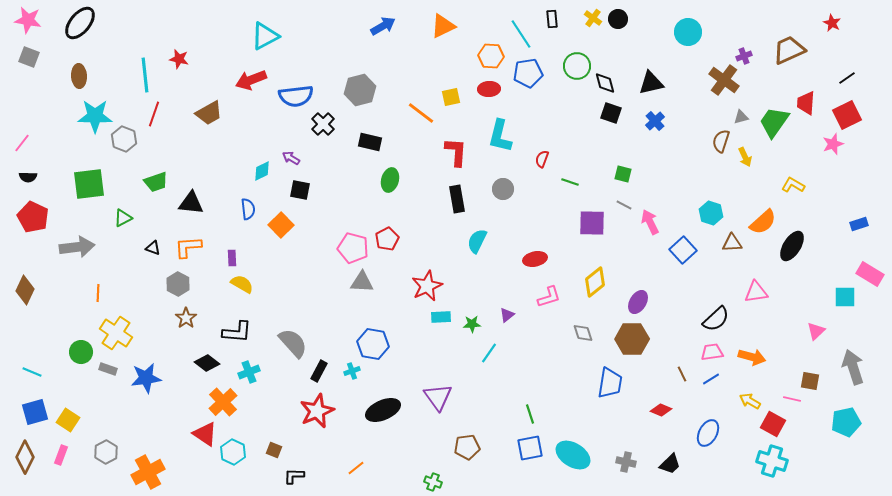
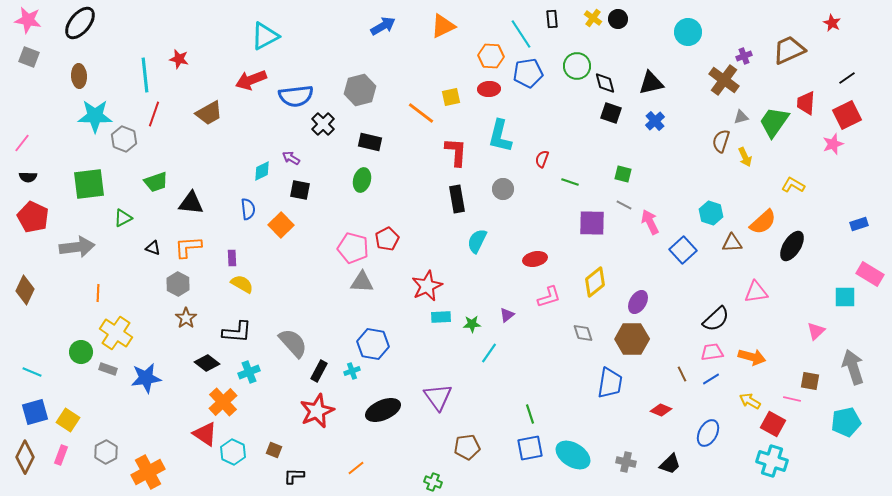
green ellipse at (390, 180): moved 28 px left
